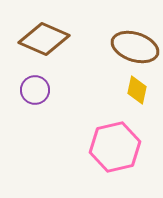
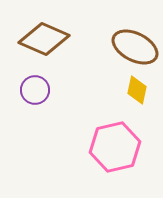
brown ellipse: rotated 9 degrees clockwise
